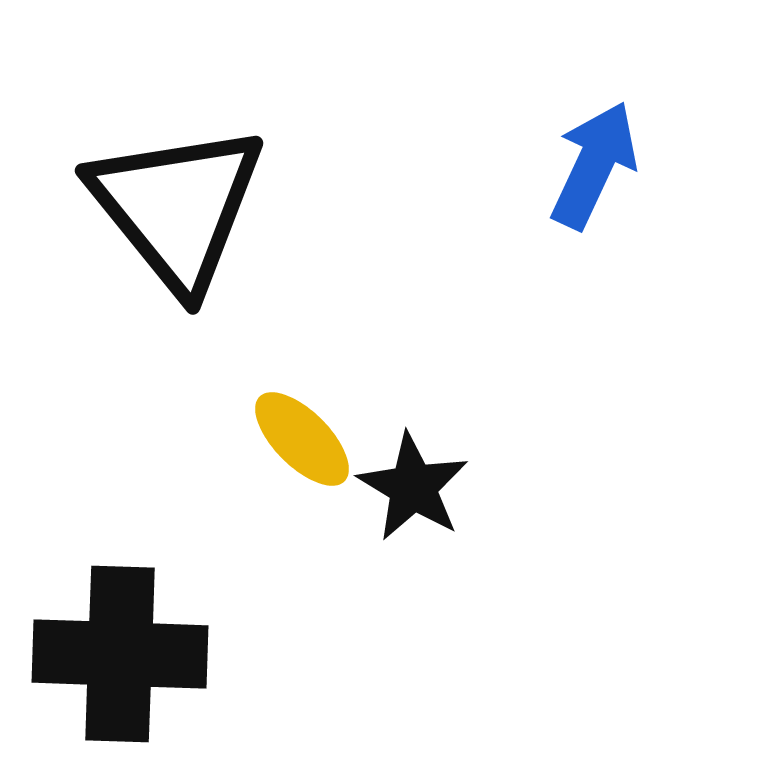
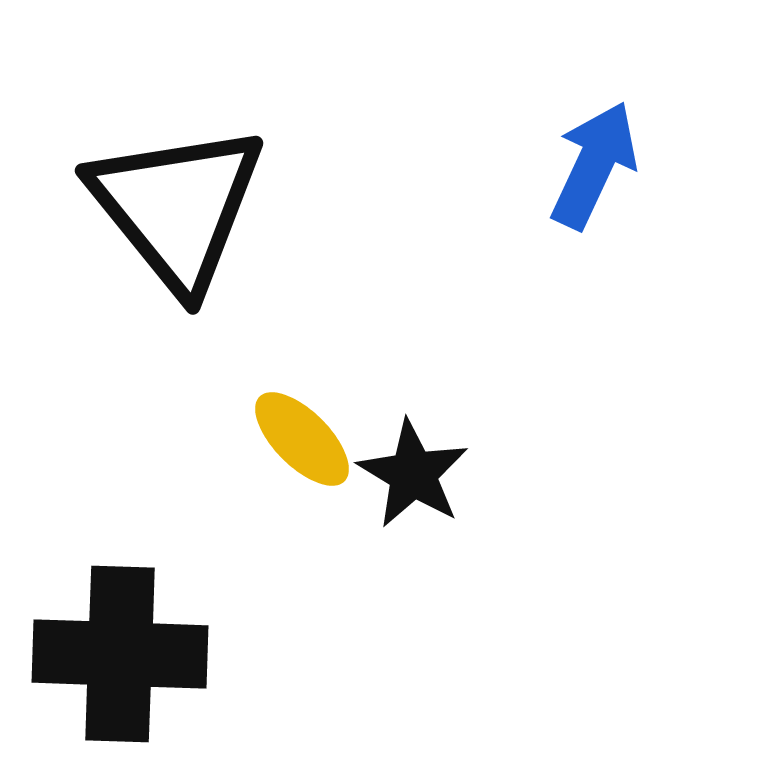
black star: moved 13 px up
